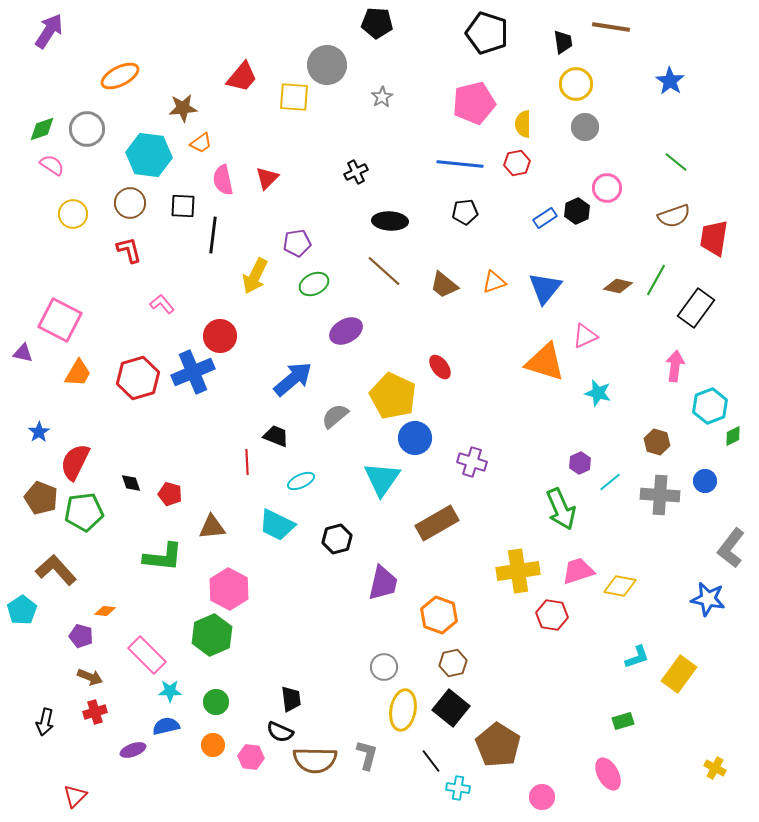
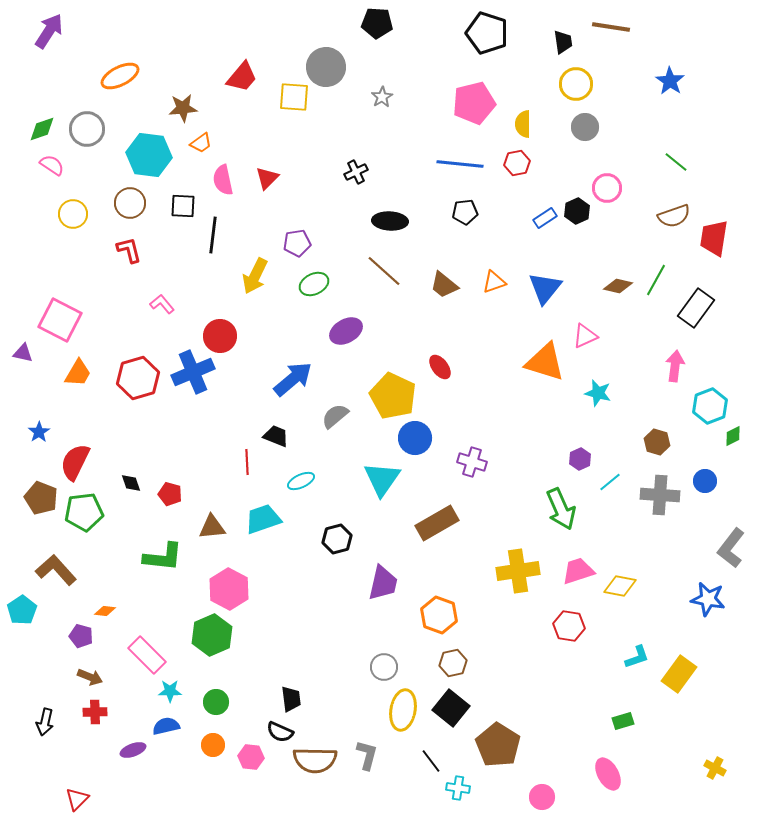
gray circle at (327, 65): moved 1 px left, 2 px down
purple hexagon at (580, 463): moved 4 px up
cyan trapezoid at (277, 525): moved 14 px left, 6 px up; rotated 135 degrees clockwise
red hexagon at (552, 615): moved 17 px right, 11 px down
red cross at (95, 712): rotated 15 degrees clockwise
red triangle at (75, 796): moved 2 px right, 3 px down
